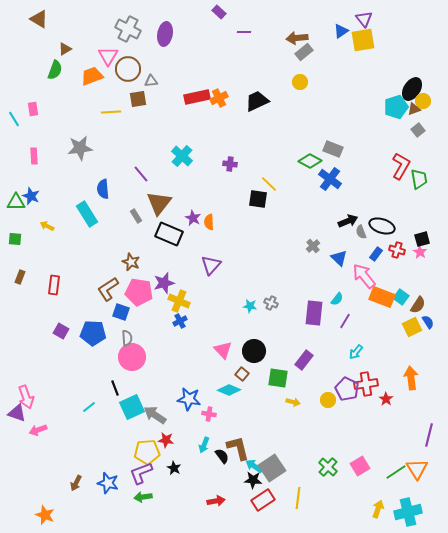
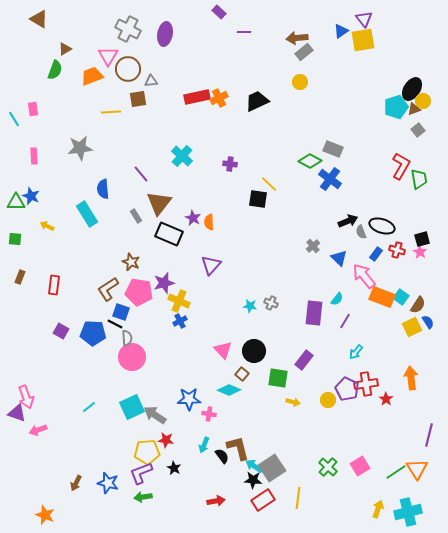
black line at (115, 388): moved 64 px up; rotated 42 degrees counterclockwise
blue star at (189, 399): rotated 10 degrees counterclockwise
